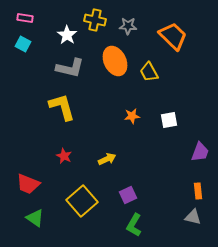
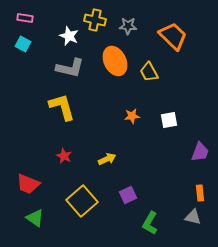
white star: moved 2 px right, 1 px down; rotated 12 degrees counterclockwise
orange rectangle: moved 2 px right, 2 px down
green L-shape: moved 16 px right, 2 px up
